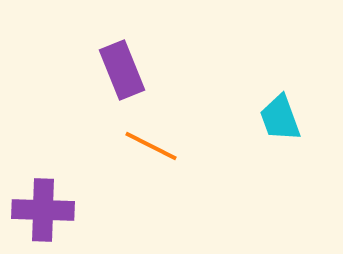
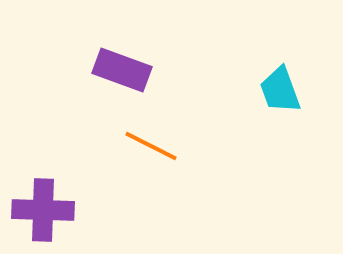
purple rectangle: rotated 48 degrees counterclockwise
cyan trapezoid: moved 28 px up
